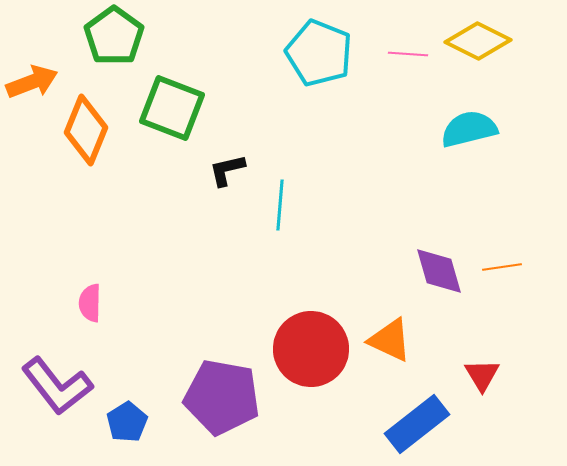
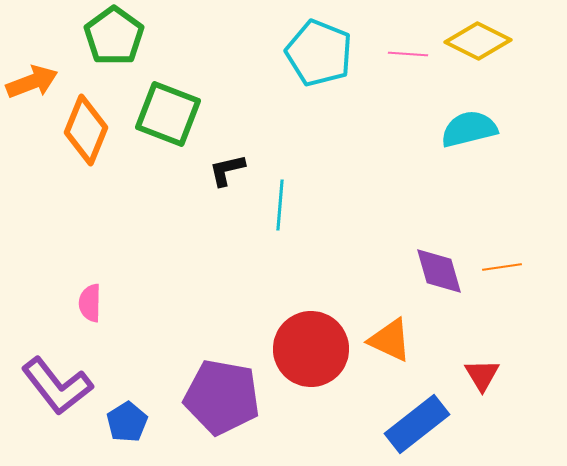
green square: moved 4 px left, 6 px down
